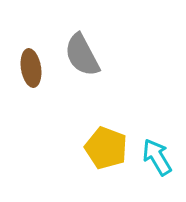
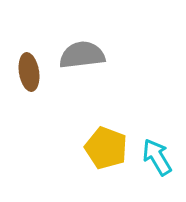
gray semicircle: rotated 111 degrees clockwise
brown ellipse: moved 2 px left, 4 px down
